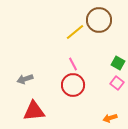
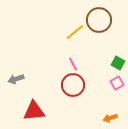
gray arrow: moved 9 px left
pink square: rotated 24 degrees clockwise
